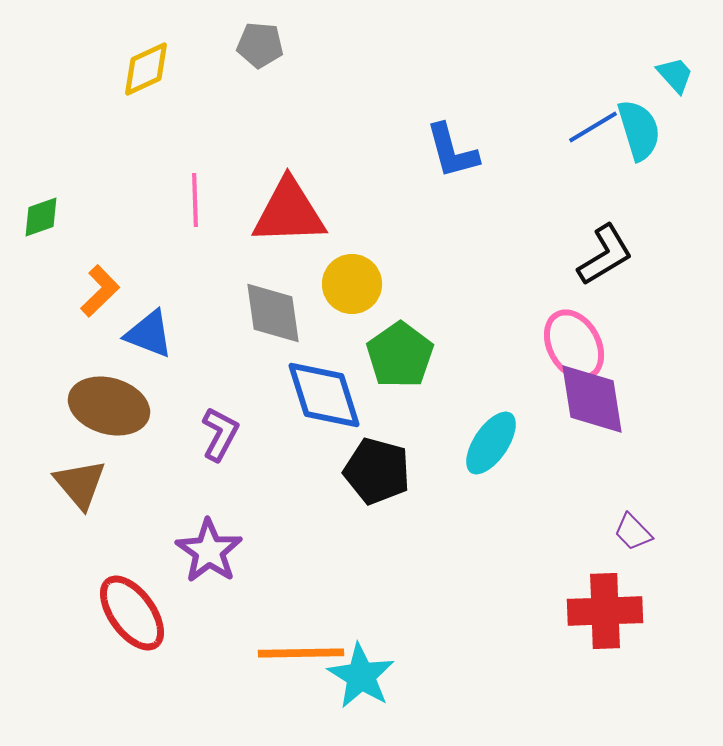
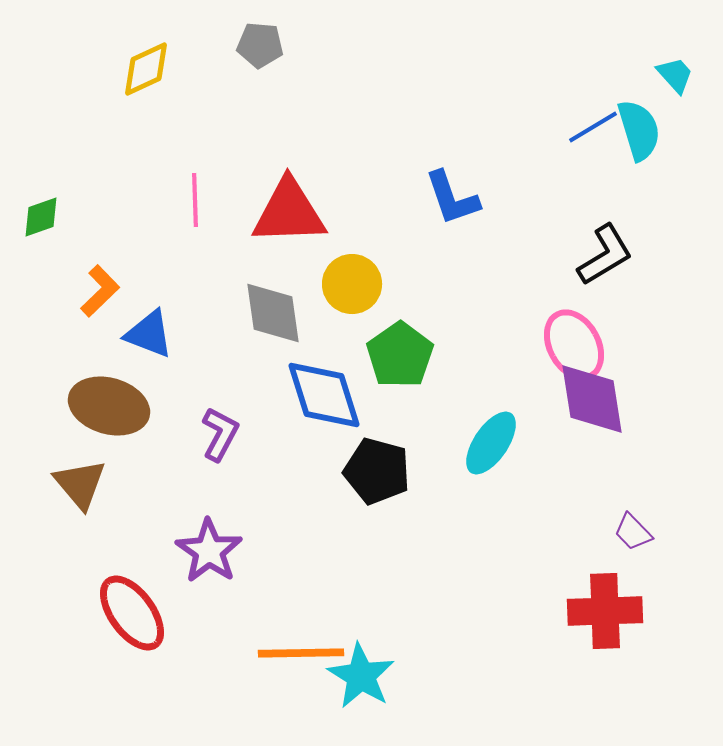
blue L-shape: moved 47 px down; rotated 4 degrees counterclockwise
